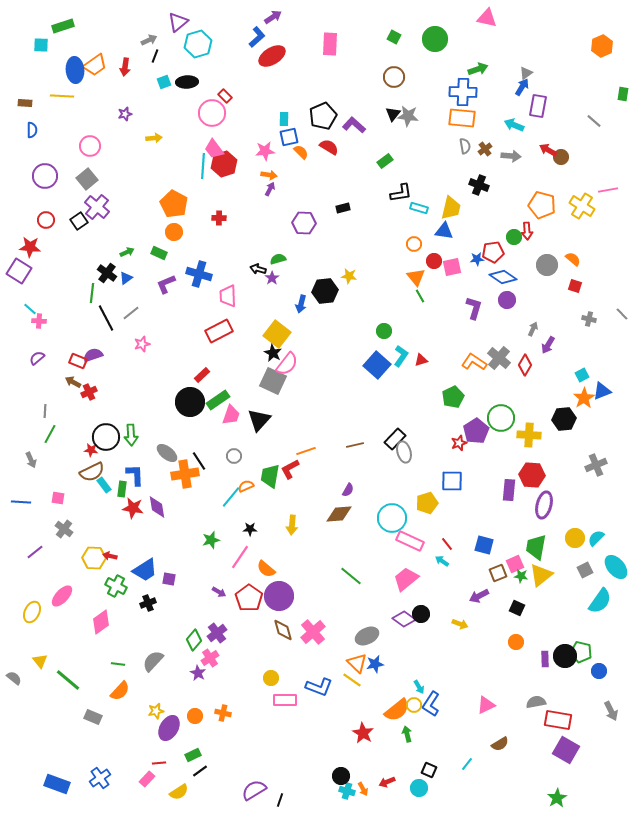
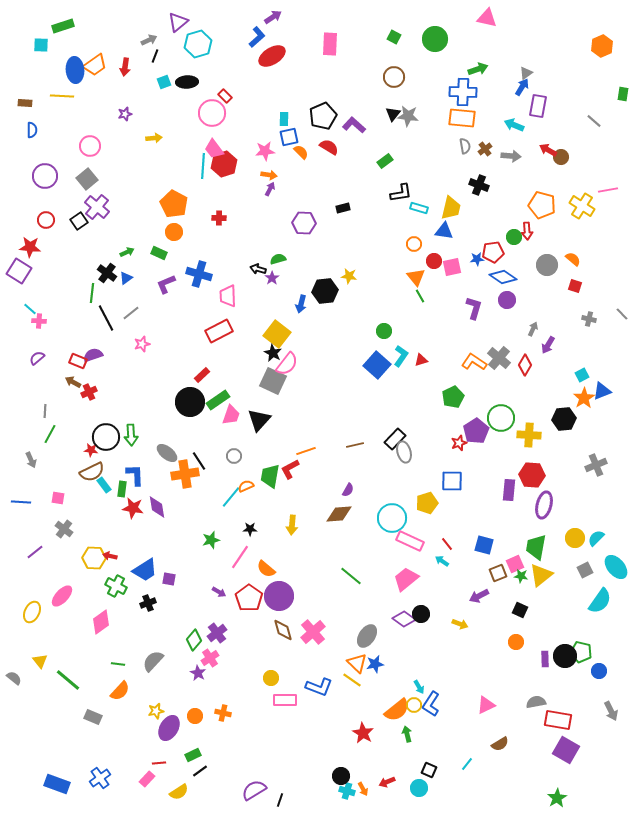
black square at (517, 608): moved 3 px right, 2 px down
gray ellipse at (367, 636): rotated 30 degrees counterclockwise
